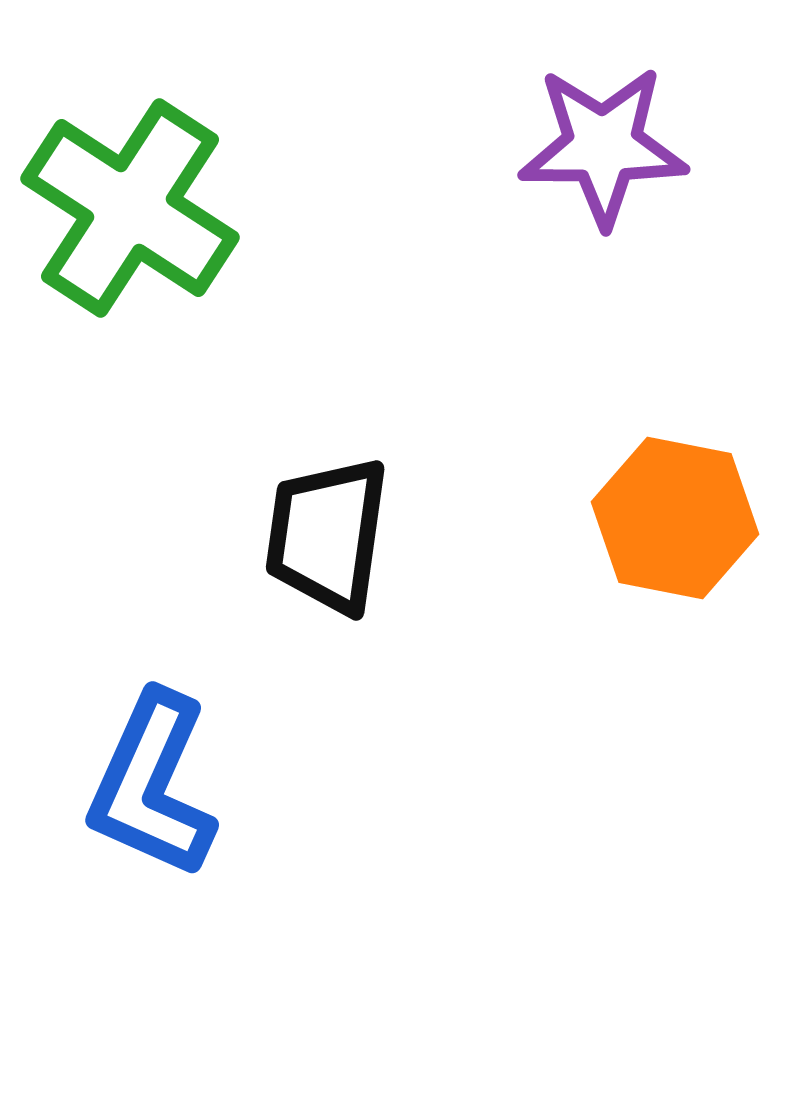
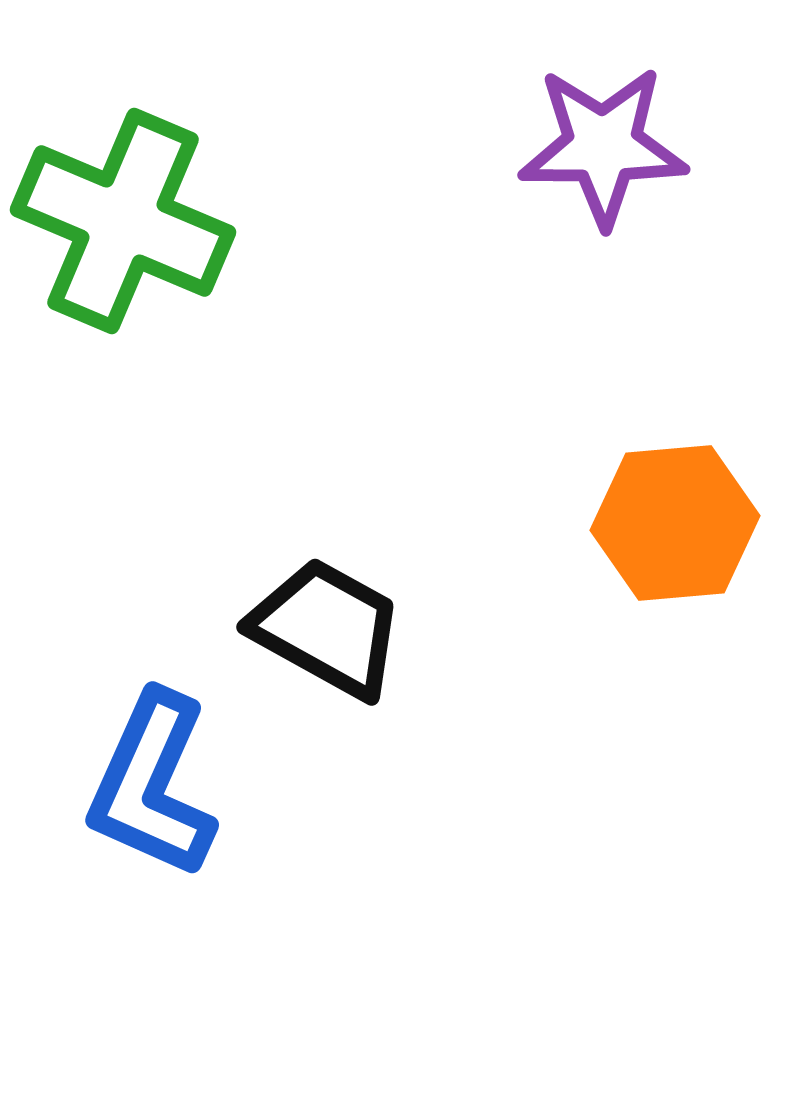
green cross: moved 7 px left, 13 px down; rotated 10 degrees counterclockwise
orange hexagon: moved 5 px down; rotated 16 degrees counterclockwise
black trapezoid: moved 93 px down; rotated 111 degrees clockwise
